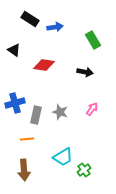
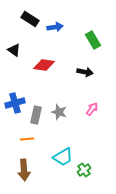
gray star: moved 1 px left
